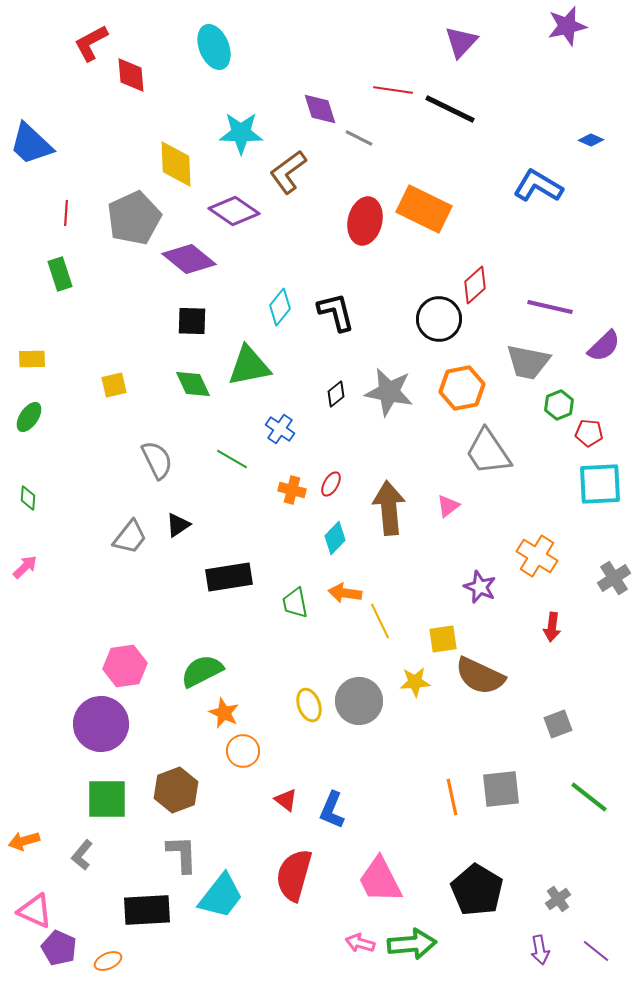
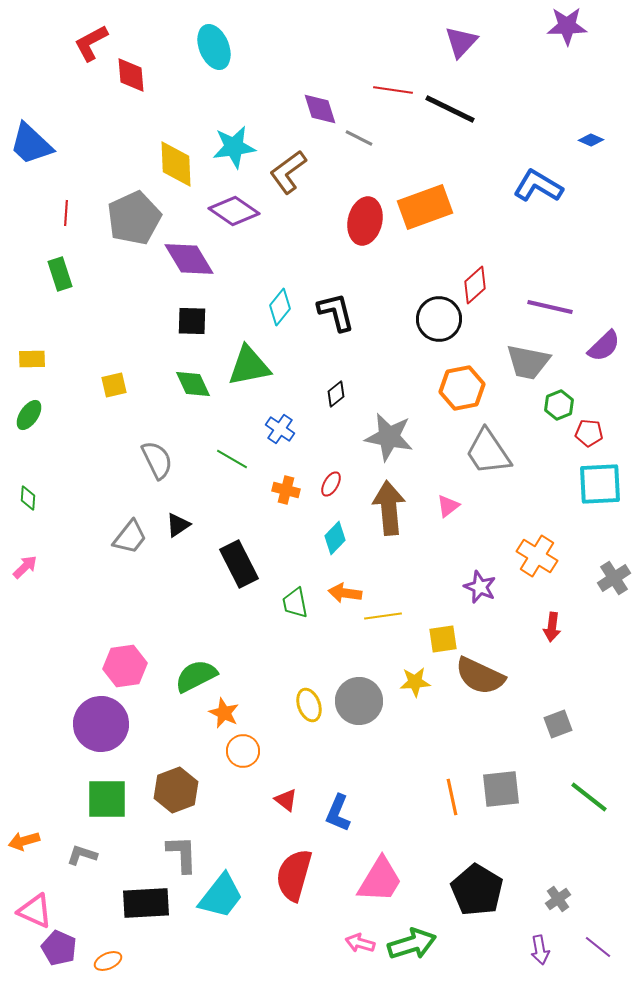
purple star at (567, 26): rotated 12 degrees clockwise
cyan star at (241, 133): moved 7 px left, 14 px down; rotated 9 degrees counterclockwise
orange rectangle at (424, 209): moved 1 px right, 2 px up; rotated 46 degrees counterclockwise
purple diamond at (189, 259): rotated 20 degrees clockwise
gray star at (389, 392): moved 45 px down
green ellipse at (29, 417): moved 2 px up
orange cross at (292, 490): moved 6 px left
black rectangle at (229, 577): moved 10 px right, 13 px up; rotated 72 degrees clockwise
yellow line at (380, 621): moved 3 px right, 5 px up; rotated 72 degrees counterclockwise
green semicircle at (202, 671): moved 6 px left, 5 px down
blue L-shape at (332, 810): moved 6 px right, 3 px down
gray L-shape at (82, 855): rotated 68 degrees clockwise
pink trapezoid at (380, 880): rotated 122 degrees counterclockwise
black rectangle at (147, 910): moved 1 px left, 7 px up
green arrow at (412, 944): rotated 12 degrees counterclockwise
purple line at (596, 951): moved 2 px right, 4 px up
